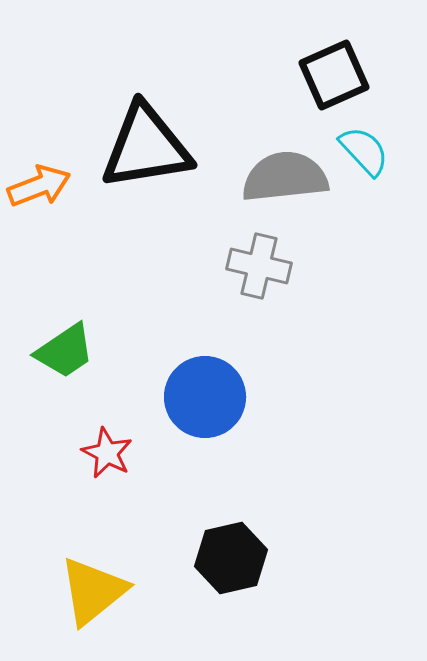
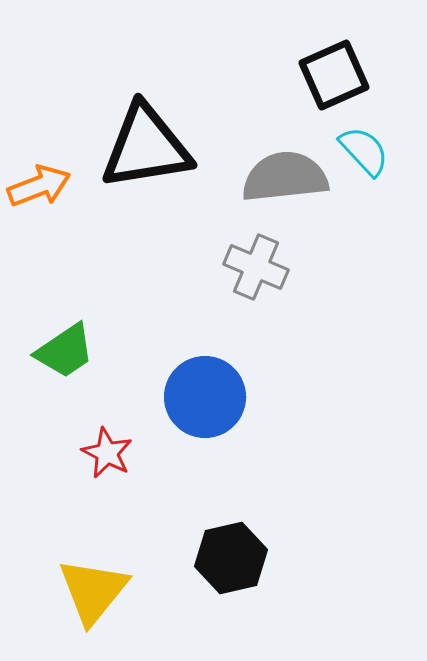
gray cross: moved 3 px left, 1 px down; rotated 10 degrees clockwise
yellow triangle: rotated 12 degrees counterclockwise
